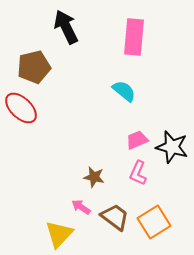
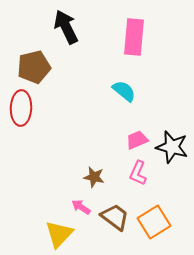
red ellipse: rotated 48 degrees clockwise
